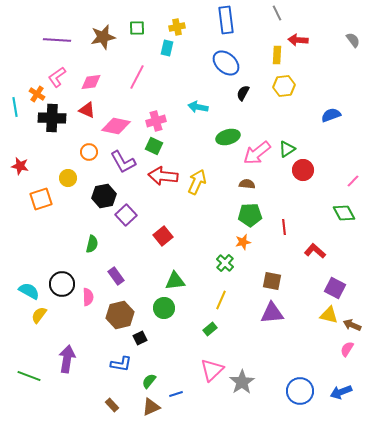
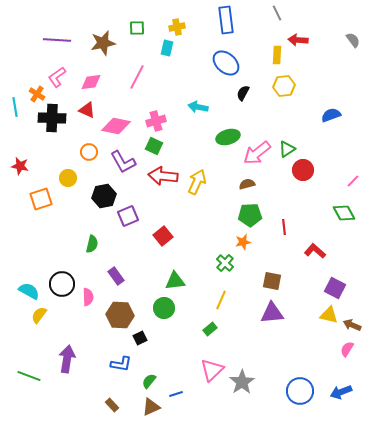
brown star at (103, 37): moved 6 px down
brown semicircle at (247, 184): rotated 21 degrees counterclockwise
purple square at (126, 215): moved 2 px right, 1 px down; rotated 20 degrees clockwise
brown hexagon at (120, 315): rotated 16 degrees clockwise
